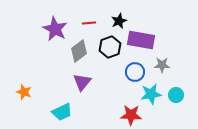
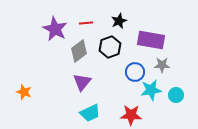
red line: moved 3 px left
purple rectangle: moved 10 px right
cyan star: moved 4 px up
cyan trapezoid: moved 28 px right, 1 px down
